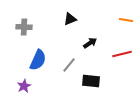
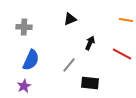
black arrow: rotated 32 degrees counterclockwise
red line: rotated 42 degrees clockwise
blue semicircle: moved 7 px left
black rectangle: moved 1 px left, 2 px down
